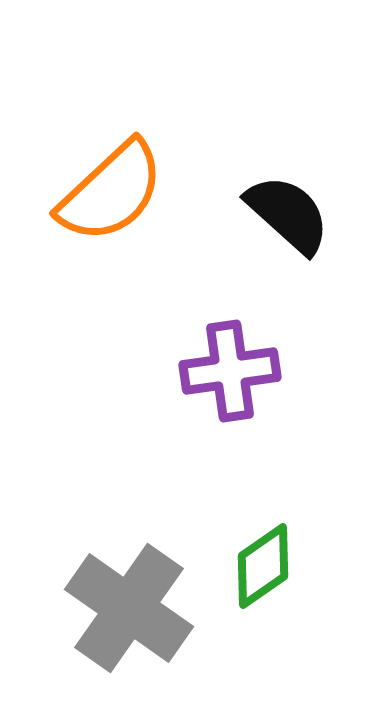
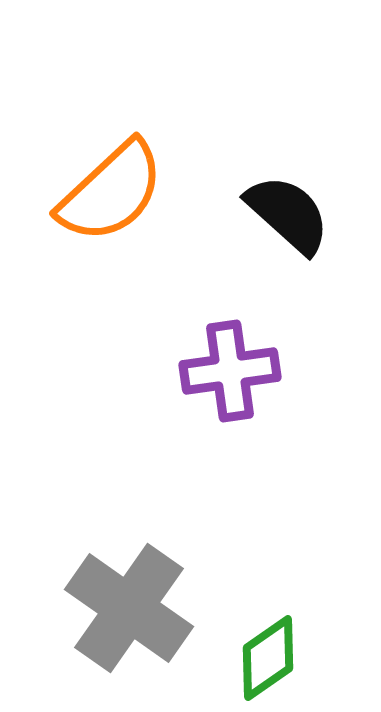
green diamond: moved 5 px right, 92 px down
